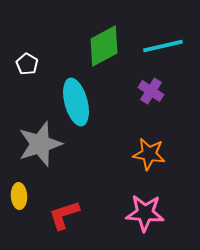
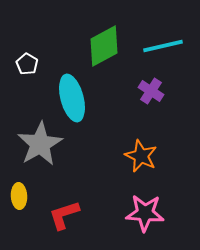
cyan ellipse: moved 4 px left, 4 px up
gray star: rotated 12 degrees counterclockwise
orange star: moved 8 px left, 2 px down; rotated 16 degrees clockwise
